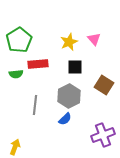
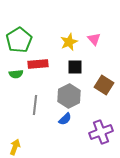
purple cross: moved 2 px left, 3 px up
